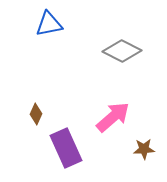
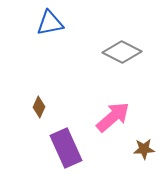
blue triangle: moved 1 px right, 1 px up
gray diamond: moved 1 px down
brown diamond: moved 3 px right, 7 px up
